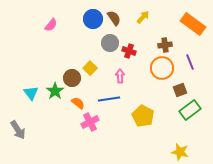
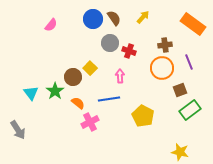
purple line: moved 1 px left
brown circle: moved 1 px right, 1 px up
